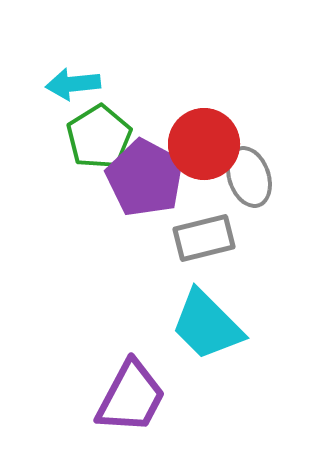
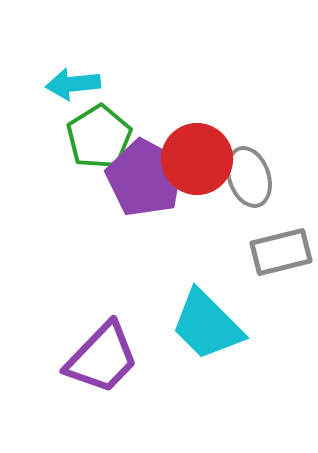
red circle: moved 7 px left, 15 px down
gray rectangle: moved 77 px right, 14 px down
purple trapezoid: moved 29 px left, 39 px up; rotated 16 degrees clockwise
